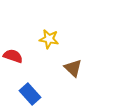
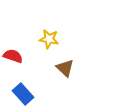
brown triangle: moved 8 px left
blue rectangle: moved 7 px left
